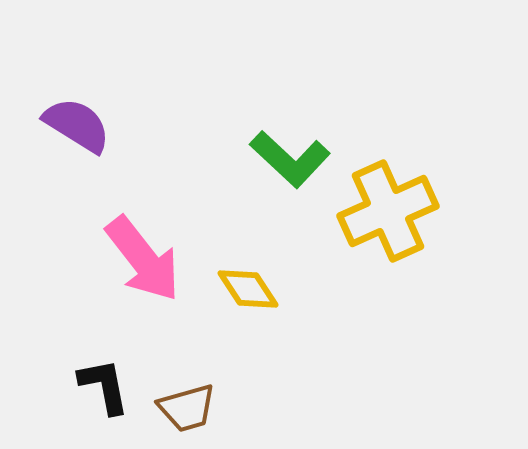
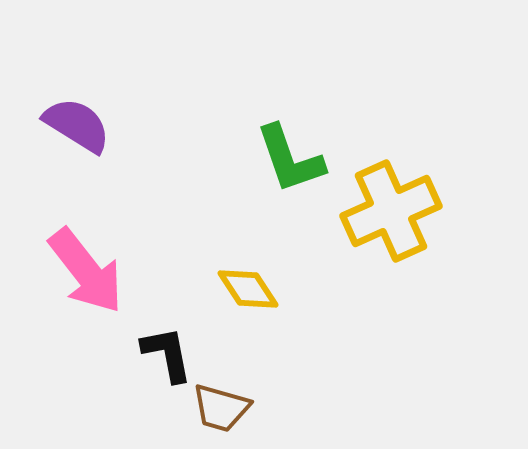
green L-shape: rotated 28 degrees clockwise
yellow cross: moved 3 px right
pink arrow: moved 57 px left, 12 px down
black L-shape: moved 63 px right, 32 px up
brown trapezoid: moved 34 px right; rotated 32 degrees clockwise
